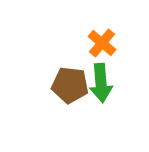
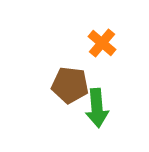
green arrow: moved 4 px left, 25 px down
